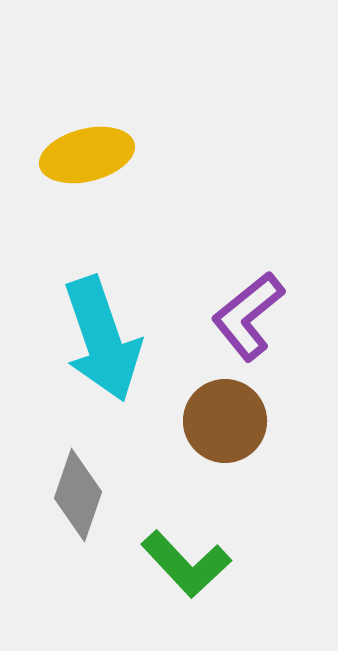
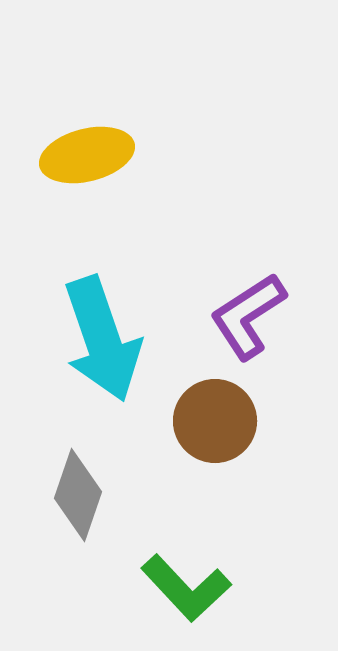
purple L-shape: rotated 6 degrees clockwise
brown circle: moved 10 px left
green L-shape: moved 24 px down
